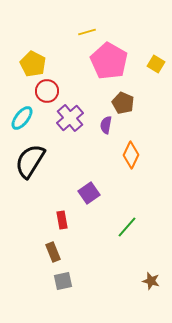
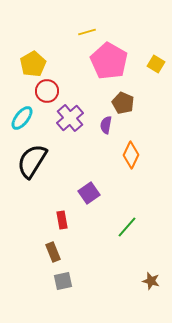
yellow pentagon: rotated 15 degrees clockwise
black semicircle: moved 2 px right
